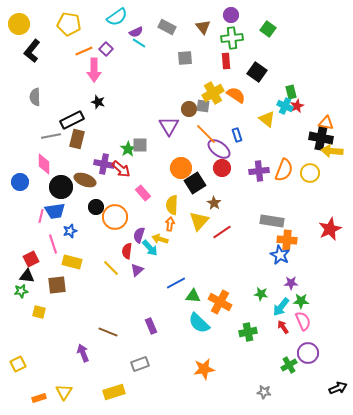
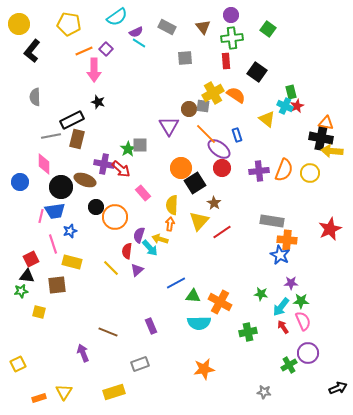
cyan semicircle at (199, 323): rotated 45 degrees counterclockwise
